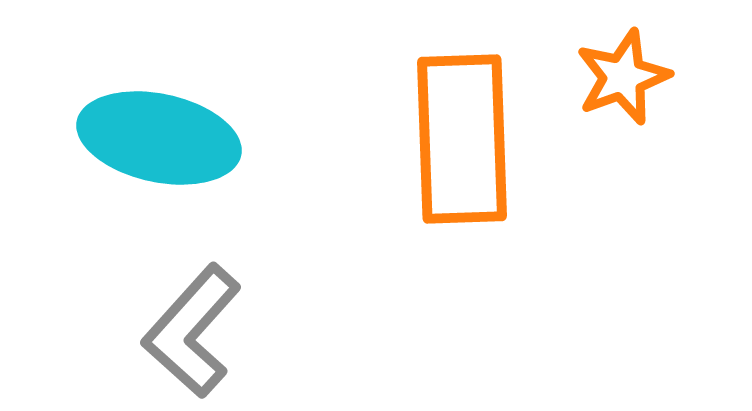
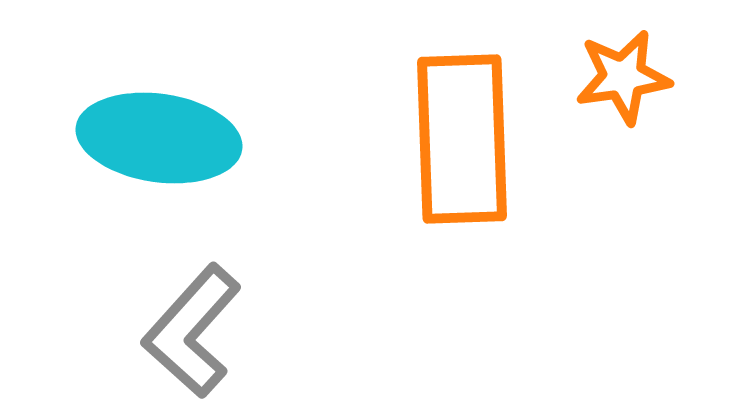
orange star: rotated 12 degrees clockwise
cyan ellipse: rotated 4 degrees counterclockwise
